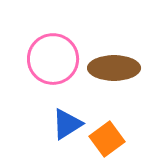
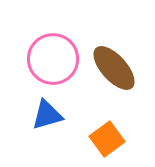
brown ellipse: rotated 48 degrees clockwise
blue triangle: moved 20 px left, 9 px up; rotated 16 degrees clockwise
